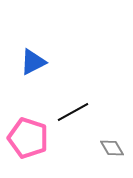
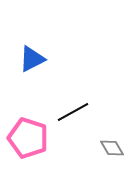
blue triangle: moved 1 px left, 3 px up
